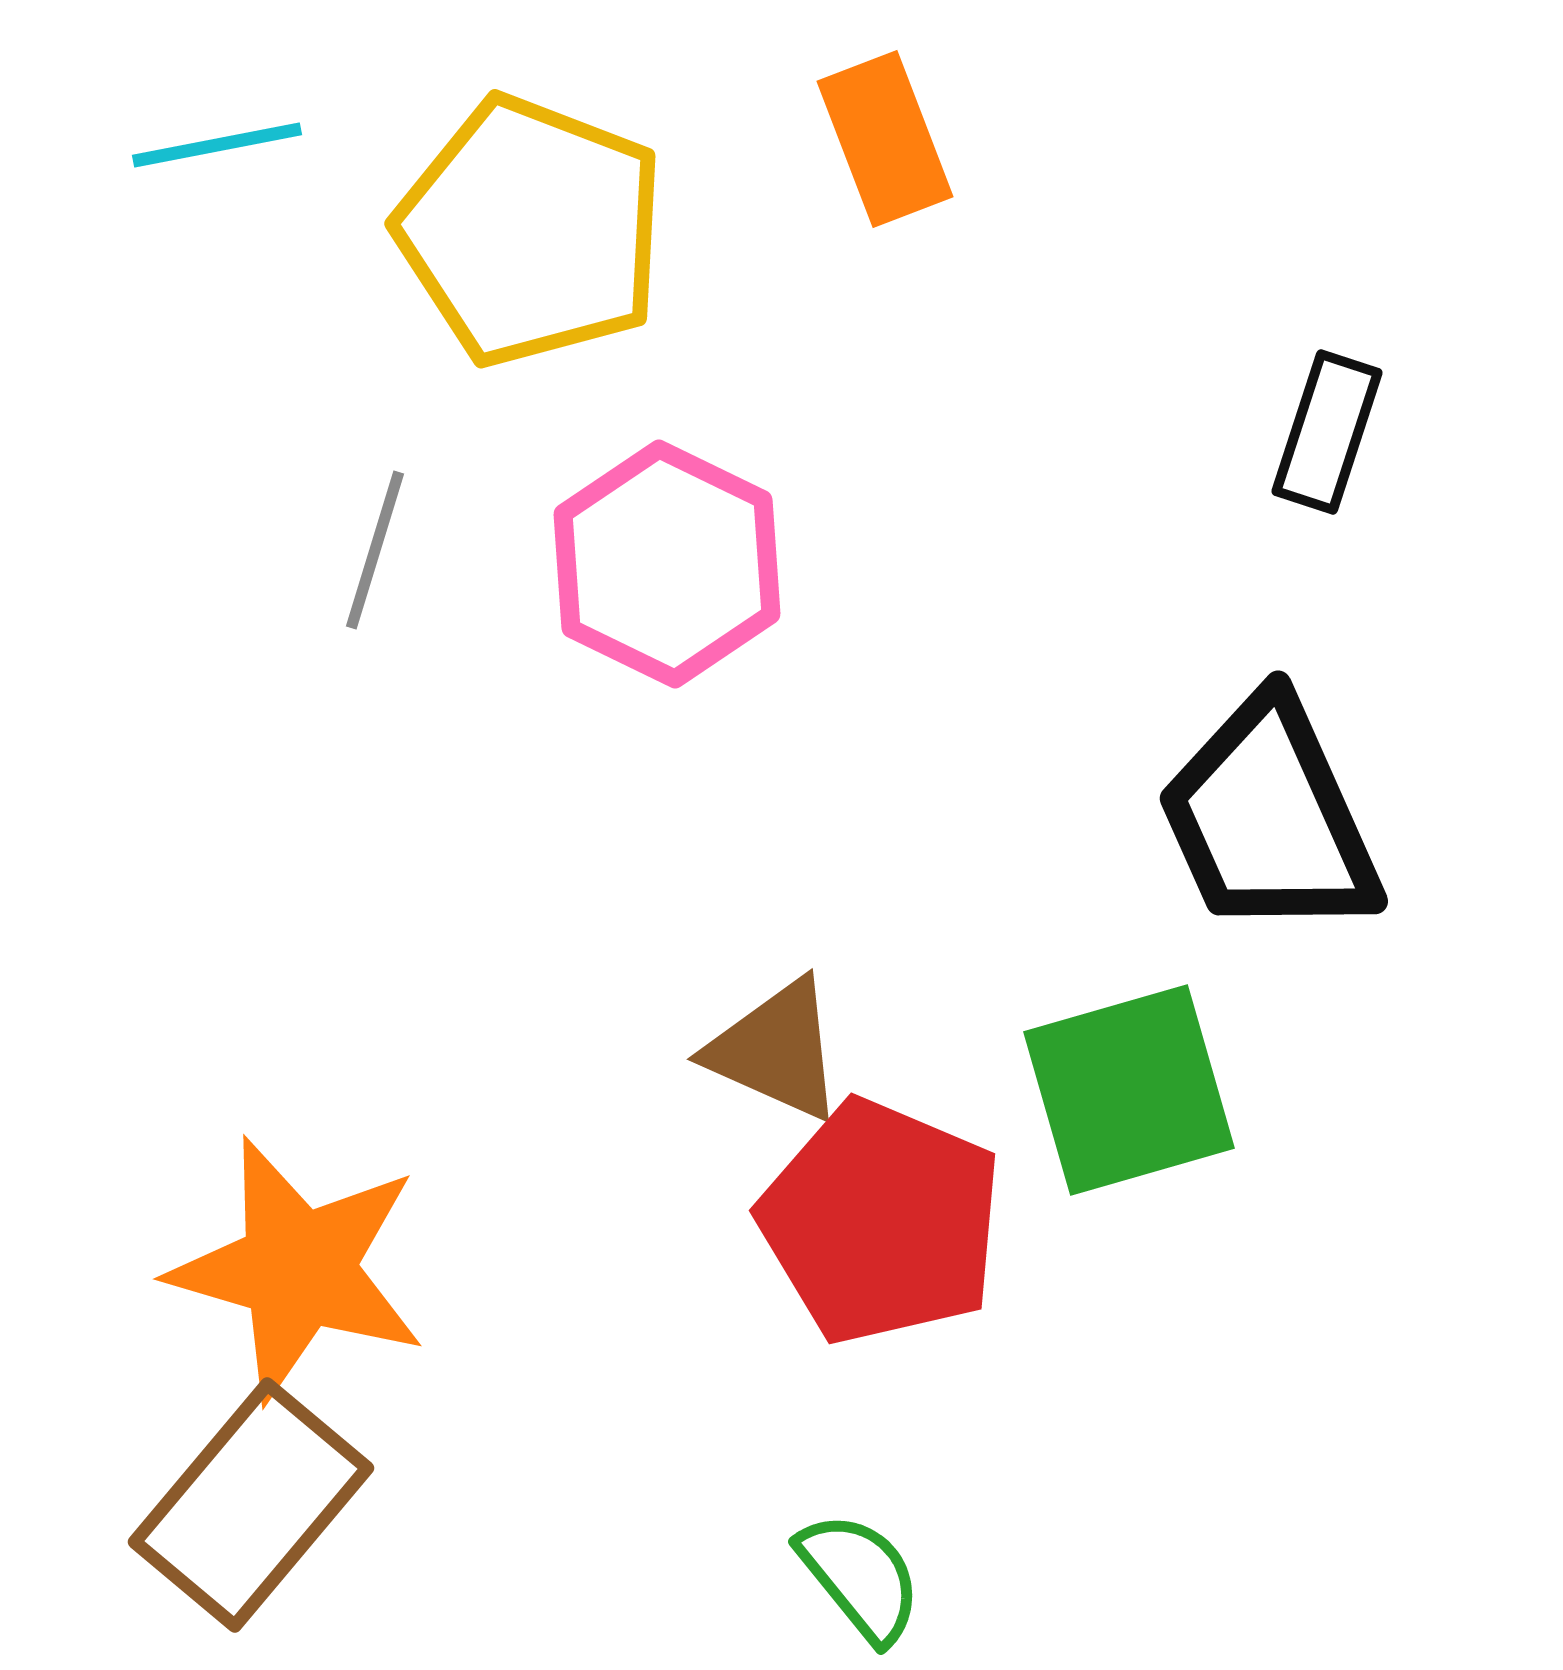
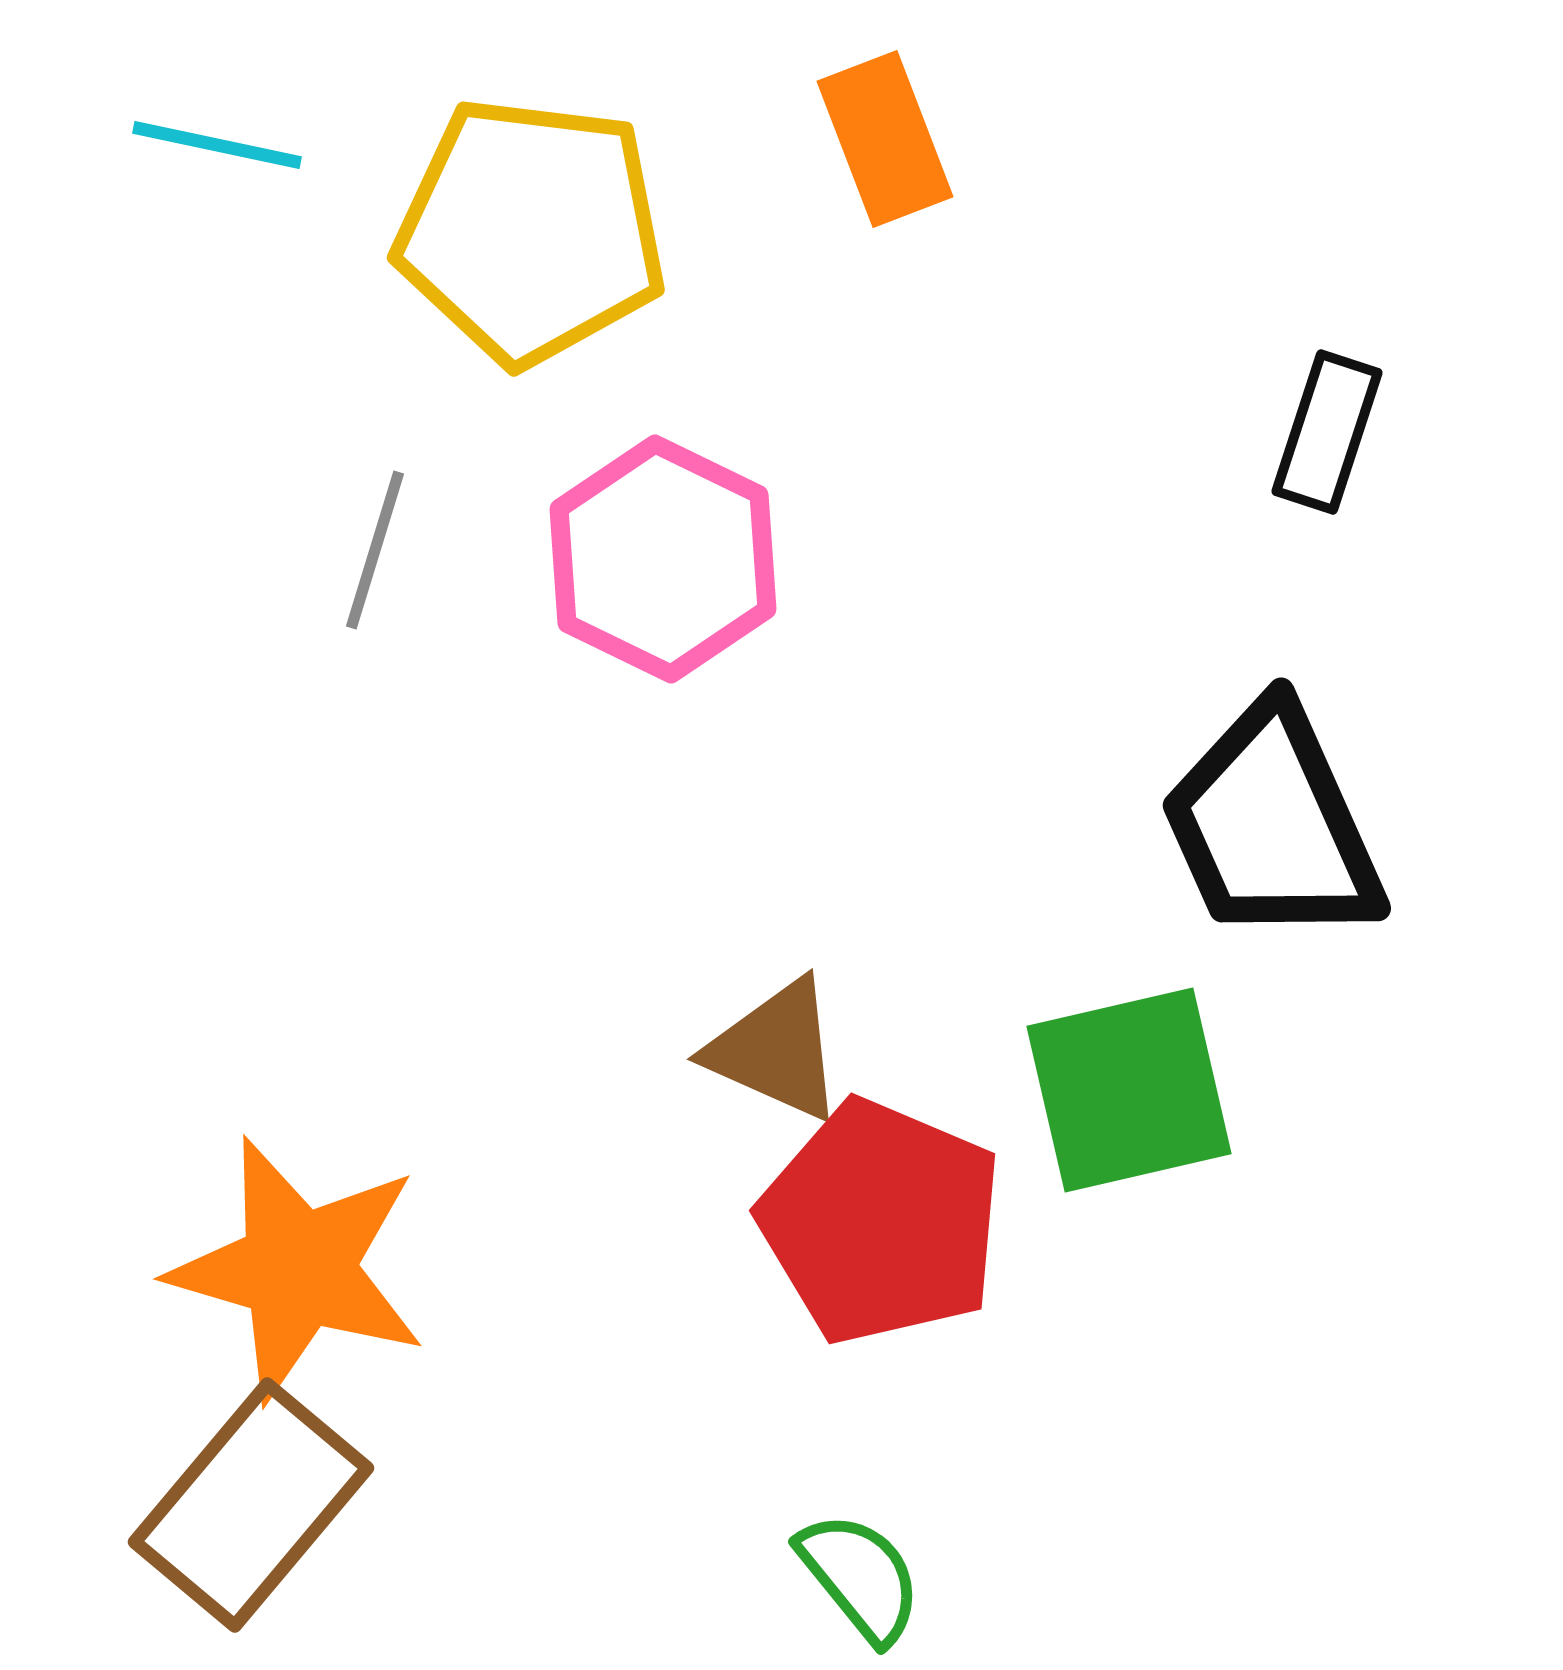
cyan line: rotated 23 degrees clockwise
yellow pentagon: rotated 14 degrees counterclockwise
pink hexagon: moved 4 px left, 5 px up
black trapezoid: moved 3 px right, 7 px down
green square: rotated 3 degrees clockwise
